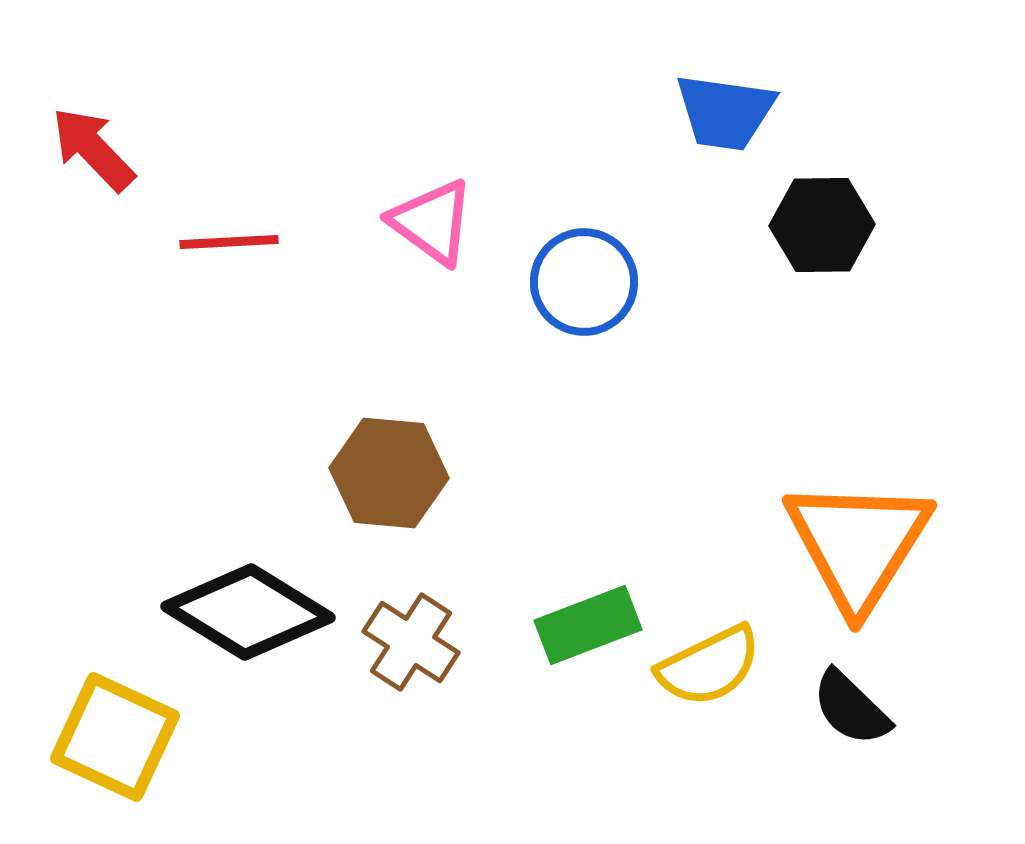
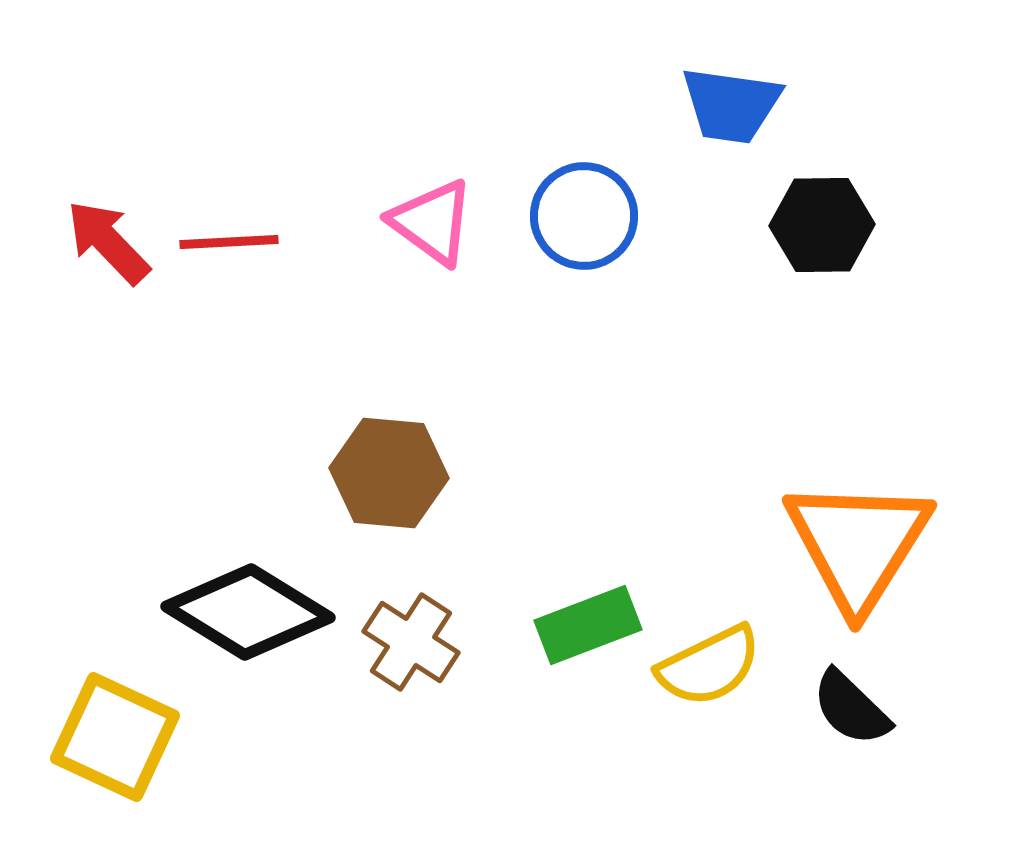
blue trapezoid: moved 6 px right, 7 px up
red arrow: moved 15 px right, 93 px down
blue circle: moved 66 px up
